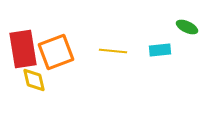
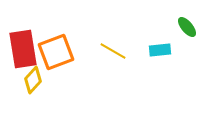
green ellipse: rotated 25 degrees clockwise
yellow line: rotated 24 degrees clockwise
yellow diamond: moved 1 px left; rotated 56 degrees clockwise
